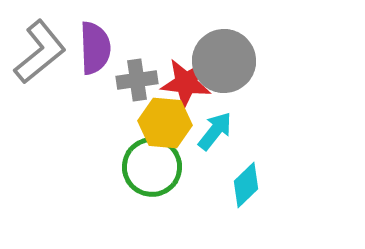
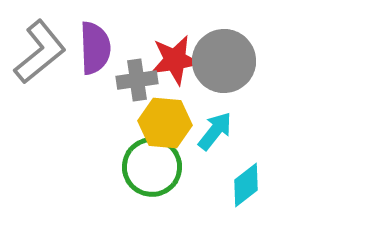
red star: moved 11 px left, 23 px up; rotated 15 degrees counterclockwise
cyan diamond: rotated 6 degrees clockwise
